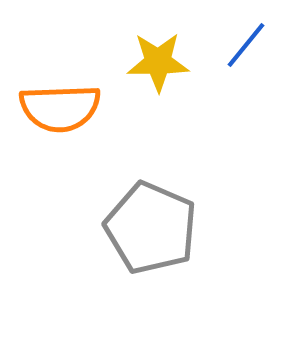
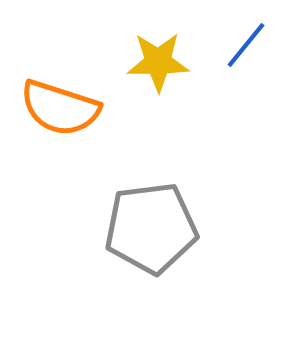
orange semicircle: rotated 20 degrees clockwise
gray pentagon: rotated 30 degrees counterclockwise
